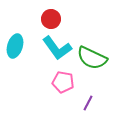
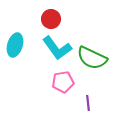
cyan ellipse: moved 1 px up
pink pentagon: rotated 20 degrees counterclockwise
purple line: rotated 35 degrees counterclockwise
